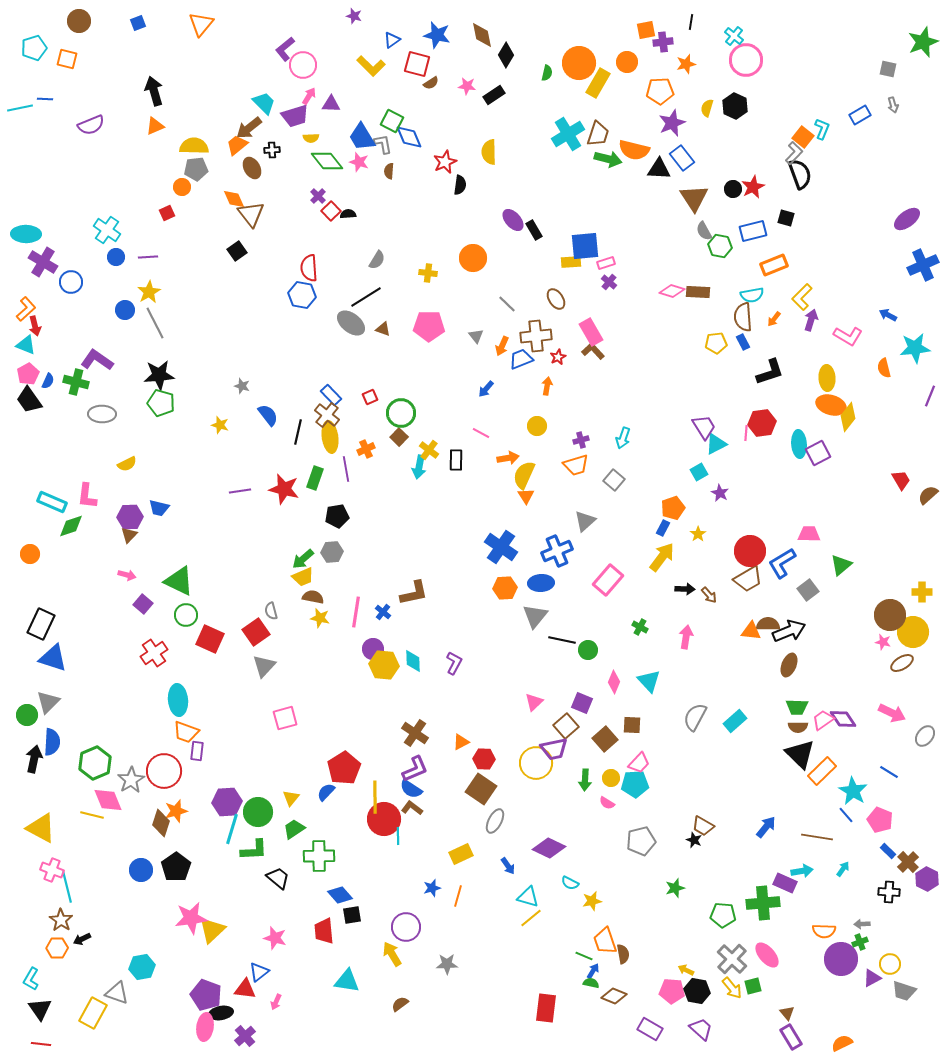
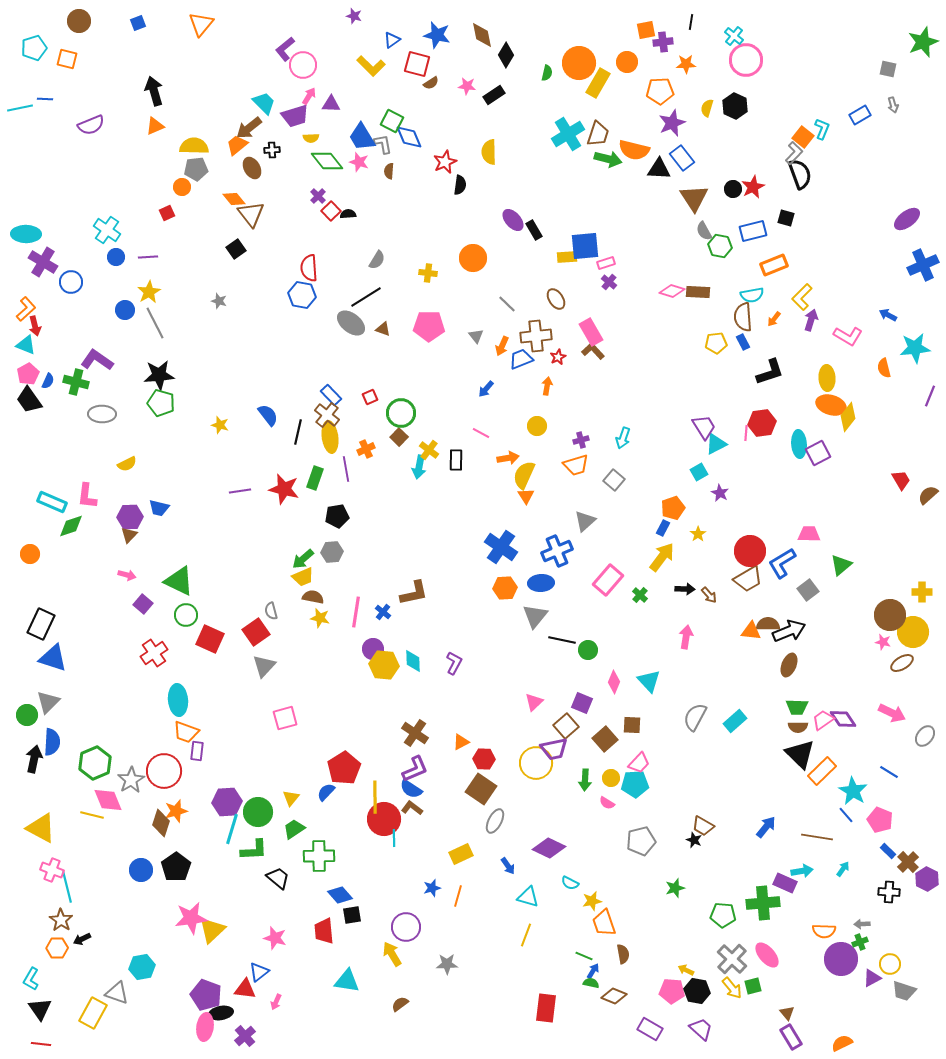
orange star at (686, 64): rotated 12 degrees clockwise
orange diamond at (234, 199): rotated 15 degrees counterclockwise
black square at (237, 251): moved 1 px left, 2 px up
yellow rectangle at (571, 262): moved 4 px left, 5 px up
gray star at (242, 386): moved 23 px left, 85 px up
green cross at (640, 627): moved 32 px up; rotated 14 degrees clockwise
cyan line at (398, 836): moved 4 px left, 2 px down
yellow line at (531, 918): moved 5 px left, 17 px down; rotated 30 degrees counterclockwise
orange trapezoid at (605, 941): moved 1 px left, 18 px up
